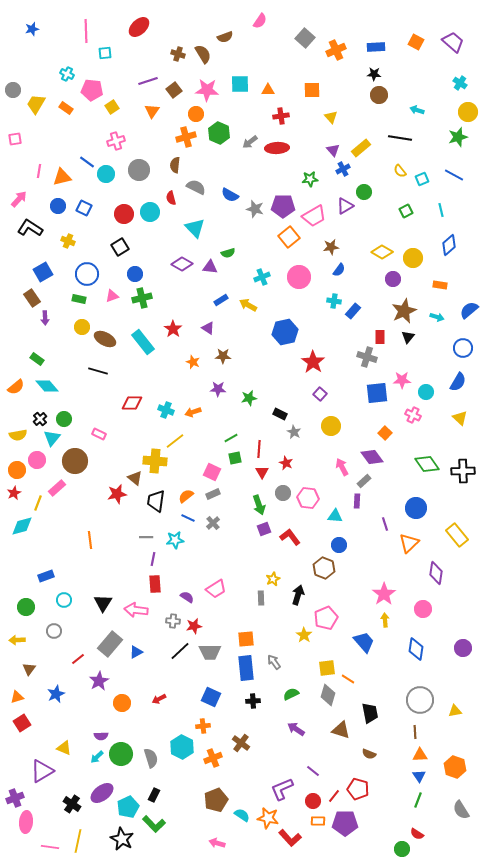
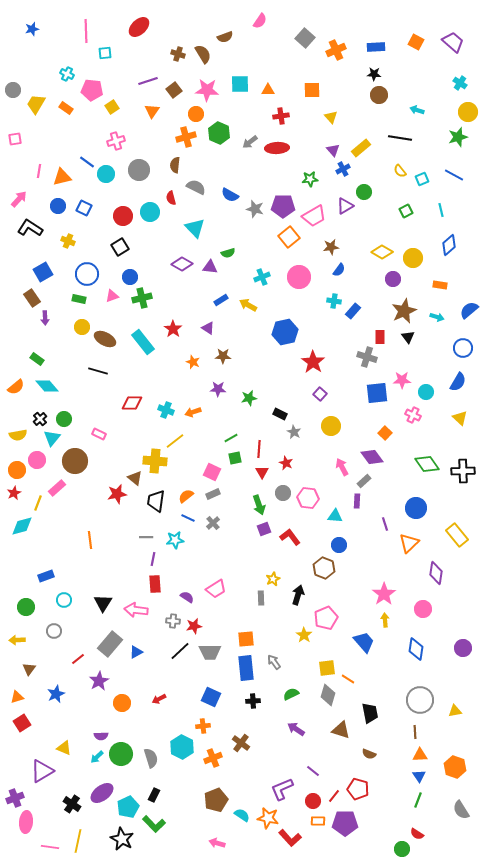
red circle at (124, 214): moved 1 px left, 2 px down
blue circle at (135, 274): moved 5 px left, 3 px down
black triangle at (408, 337): rotated 16 degrees counterclockwise
